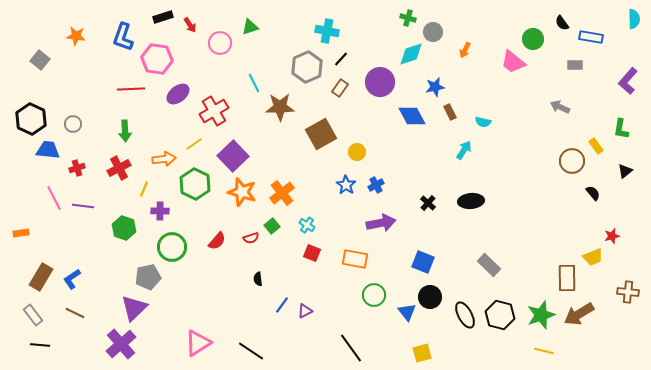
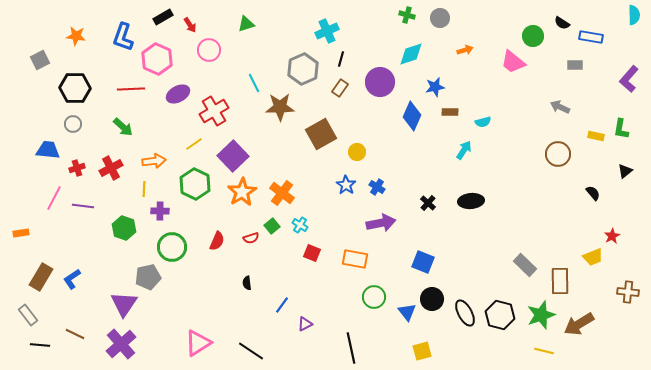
black rectangle at (163, 17): rotated 12 degrees counterclockwise
green cross at (408, 18): moved 1 px left, 3 px up
cyan semicircle at (634, 19): moved 4 px up
black semicircle at (562, 23): rotated 21 degrees counterclockwise
green triangle at (250, 27): moved 4 px left, 3 px up
cyan cross at (327, 31): rotated 35 degrees counterclockwise
gray circle at (433, 32): moved 7 px right, 14 px up
green circle at (533, 39): moved 3 px up
pink circle at (220, 43): moved 11 px left, 7 px down
orange arrow at (465, 50): rotated 133 degrees counterclockwise
pink hexagon at (157, 59): rotated 16 degrees clockwise
black line at (341, 59): rotated 28 degrees counterclockwise
gray square at (40, 60): rotated 24 degrees clockwise
gray hexagon at (307, 67): moved 4 px left, 2 px down
purple L-shape at (628, 81): moved 1 px right, 2 px up
purple ellipse at (178, 94): rotated 10 degrees clockwise
brown rectangle at (450, 112): rotated 63 degrees counterclockwise
blue diamond at (412, 116): rotated 52 degrees clockwise
black hexagon at (31, 119): moved 44 px right, 31 px up; rotated 24 degrees counterclockwise
cyan semicircle at (483, 122): rotated 28 degrees counterclockwise
green arrow at (125, 131): moved 2 px left, 4 px up; rotated 45 degrees counterclockwise
yellow rectangle at (596, 146): moved 10 px up; rotated 42 degrees counterclockwise
orange arrow at (164, 159): moved 10 px left, 2 px down
brown circle at (572, 161): moved 14 px left, 7 px up
red cross at (119, 168): moved 8 px left
blue cross at (376, 185): moved 1 px right, 2 px down; rotated 28 degrees counterclockwise
yellow line at (144, 189): rotated 21 degrees counterclockwise
orange star at (242, 192): rotated 24 degrees clockwise
orange cross at (282, 193): rotated 15 degrees counterclockwise
pink line at (54, 198): rotated 55 degrees clockwise
cyan cross at (307, 225): moved 7 px left
red star at (612, 236): rotated 14 degrees counterclockwise
red semicircle at (217, 241): rotated 18 degrees counterclockwise
gray rectangle at (489, 265): moved 36 px right
brown rectangle at (567, 278): moved 7 px left, 3 px down
black semicircle at (258, 279): moved 11 px left, 4 px down
green circle at (374, 295): moved 2 px down
black circle at (430, 297): moved 2 px right, 2 px down
purple triangle at (134, 308): moved 10 px left, 4 px up; rotated 12 degrees counterclockwise
purple triangle at (305, 311): moved 13 px down
brown line at (75, 313): moved 21 px down
brown arrow at (579, 314): moved 10 px down
gray rectangle at (33, 315): moved 5 px left
black ellipse at (465, 315): moved 2 px up
black line at (351, 348): rotated 24 degrees clockwise
yellow square at (422, 353): moved 2 px up
